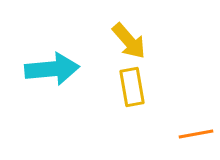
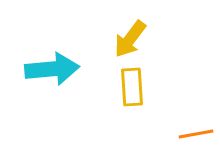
yellow arrow: moved 1 px right, 2 px up; rotated 78 degrees clockwise
yellow rectangle: rotated 6 degrees clockwise
